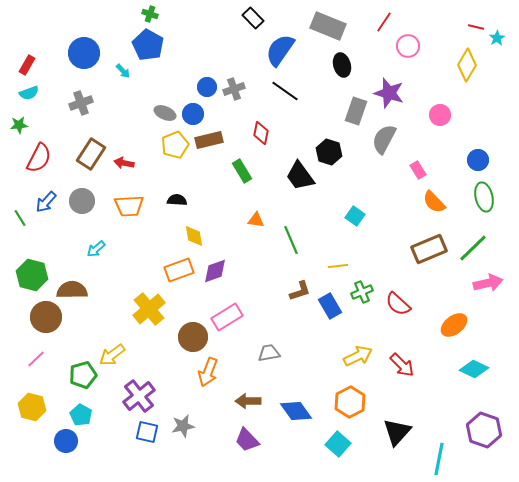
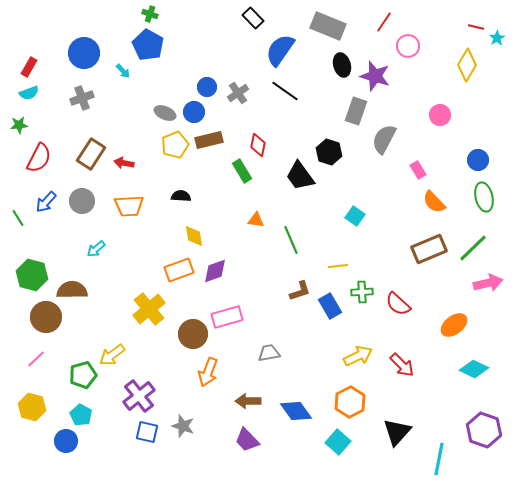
red rectangle at (27, 65): moved 2 px right, 2 px down
gray cross at (234, 89): moved 4 px right, 4 px down; rotated 15 degrees counterclockwise
purple star at (389, 93): moved 14 px left, 17 px up
gray cross at (81, 103): moved 1 px right, 5 px up
blue circle at (193, 114): moved 1 px right, 2 px up
red diamond at (261, 133): moved 3 px left, 12 px down
black semicircle at (177, 200): moved 4 px right, 4 px up
green line at (20, 218): moved 2 px left
green cross at (362, 292): rotated 20 degrees clockwise
pink rectangle at (227, 317): rotated 16 degrees clockwise
brown circle at (193, 337): moved 3 px up
gray star at (183, 426): rotated 30 degrees clockwise
cyan square at (338, 444): moved 2 px up
